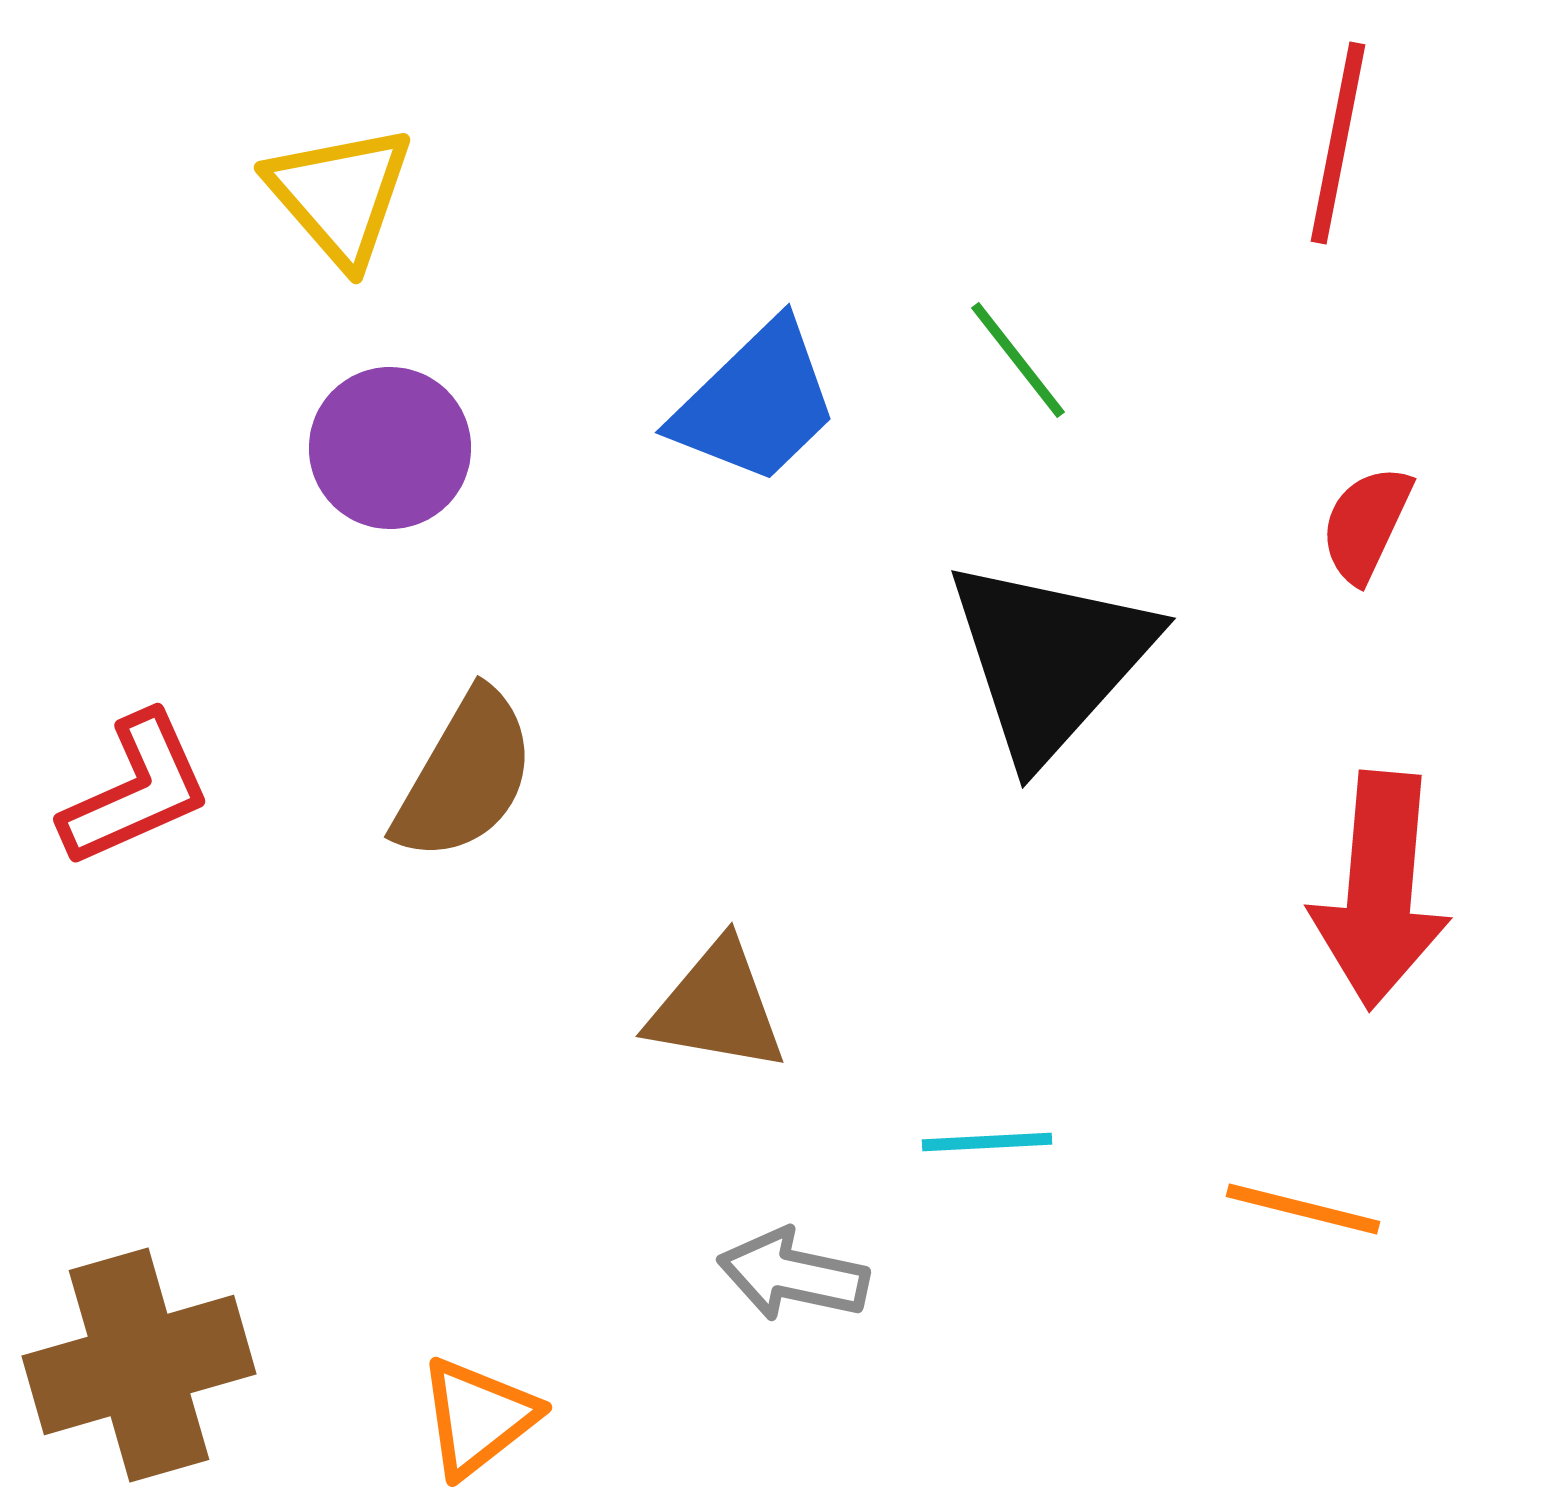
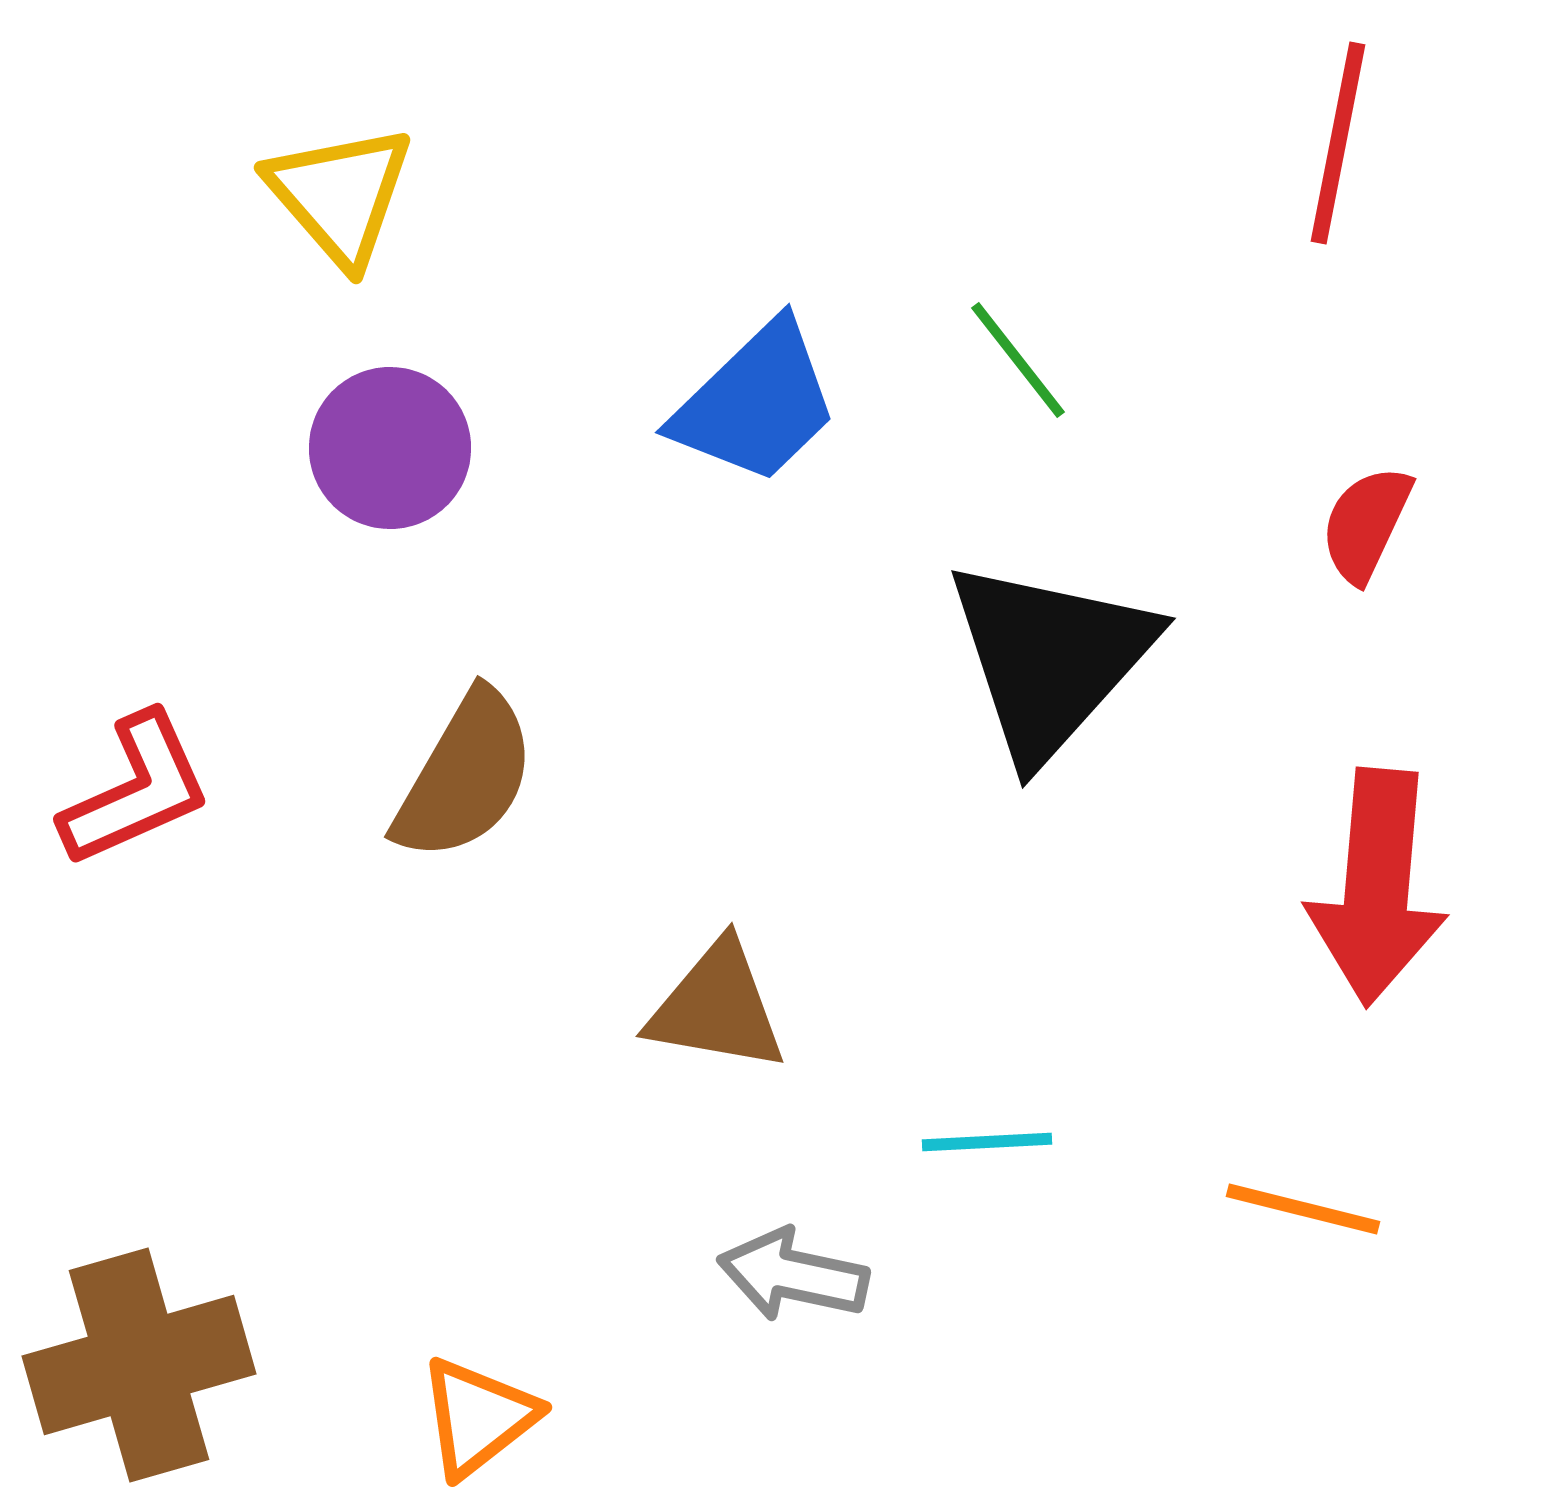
red arrow: moved 3 px left, 3 px up
